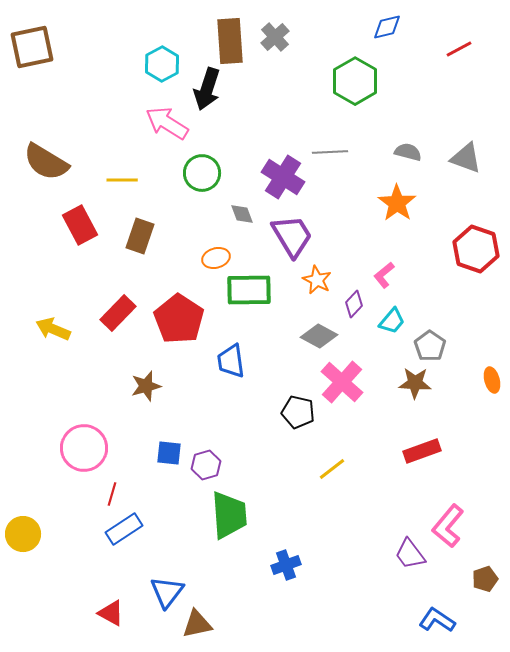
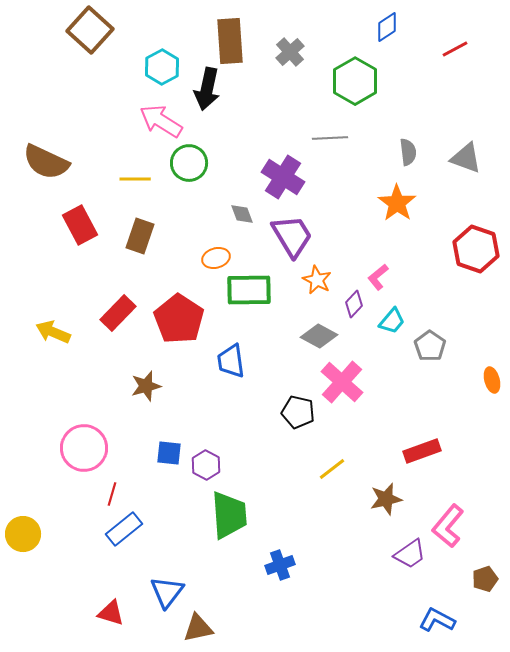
blue diamond at (387, 27): rotated 20 degrees counterclockwise
gray cross at (275, 37): moved 15 px right, 15 px down
brown square at (32, 47): moved 58 px right, 17 px up; rotated 36 degrees counterclockwise
red line at (459, 49): moved 4 px left
cyan hexagon at (162, 64): moved 3 px down
black arrow at (207, 89): rotated 6 degrees counterclockwise
pink arrow at (167, 123): moved 6 px left, 2 px up
gray line at (330, 152): moved 14 px up
gray semicircle at (408, 152): rotated 68 degrees clockwise
brown semicircle at (46, 162): rotated 6 degrees counterclockwise
green circle at (202, 173): moved 13 px left, 10 px up
yellow line at (122, 180): moved 13 px right, 1 px up
pink L-shape at (384, 275): moved 6 px left, 2 px down
yellow arrow at (53, 329): moved 3 px down
brown star at (415, 383): moved 29 px left, 116 px down; rotated 16 degrees counterclockwise
purple hexagon at (206, 465): rotated 16 degrees counterclockwise
blue rectangle at (124, 529): rotated 6 degrees counterclockwise
purple trapezoid at (410, 554): rotated 88 degrees counterclockwise
blue cross at (286, 565): moved 6 px left
red triangle at (111, 613): rotated 12 degrees counterclockwise
blue L-shape at (437, 620): rotated 6 degrees counterclockwise
brown triangle at (197, 624): moved 1 px right, 4 px down
